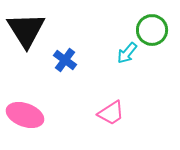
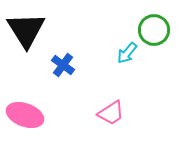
green circle: moved 2 px right
blue cross: moved 2 px left, 5 px down
